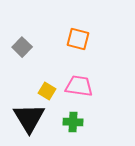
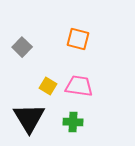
yellow square: moved 1 px right, 5 px up
